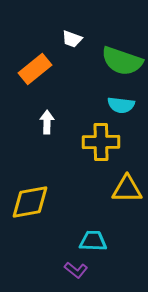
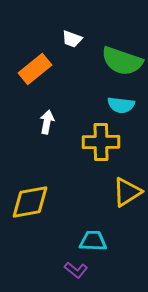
white arrow: rotated 10 degrees clockwise
yellow triangle: moved 3 px down; rotated 32 degrees counterclockwise
